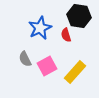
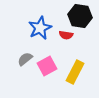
black hexagon: moved 1 px right
red semicircle: rotated 64 degrees counterclockwise
gray semicircle: rotated 77 degrees clockwise
yellow rectangle: rotated 15 degrees counterclockwise
